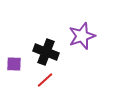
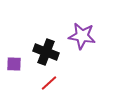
purple star: rotated 28 degrees clockwise
red line: moved 4 px right, 3 px down
